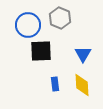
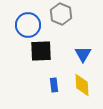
gray hexagon: moved 1 px right, 4 px up
blue rectangle: moved 1 px left, 1 px down
